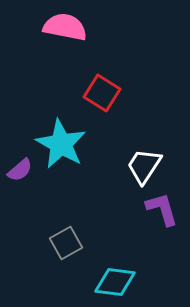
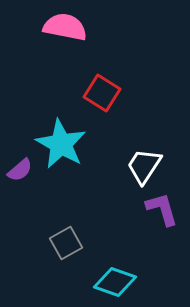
cyan diamond: rotated 12 degrees clockwise
